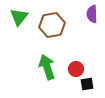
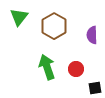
purple semicircle: moved 21 px down
brown hexagon: moved 2 px right, 1 px down; rotated 20 degrees counterclockwise
black square: moved 8 px right, 4 px down
